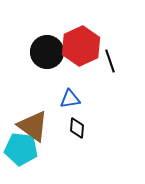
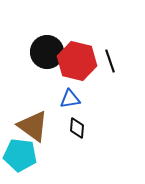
red hexagon: moved 4 px left, 15 px down; rotated 21 degrees counterclockwise
cyan pentagon: moved 1 px left, 6 px down
